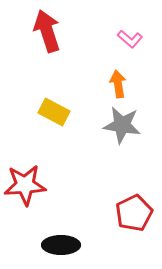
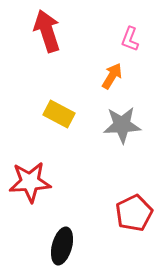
pink L-shape: rotated 70 degrees clockwise
orange arrow: moved 6 px left, 8 px up; rotated 40 degrees clockwise
yellow rectangle: moved 5 px right, 2 px down
gray star: rotated 12 degrees counterclockwise
red star: moved 5 px right, 3 px up
black ellipse: moved 1 px right, 1 px down; rotated 75 degrees counterclockwise
